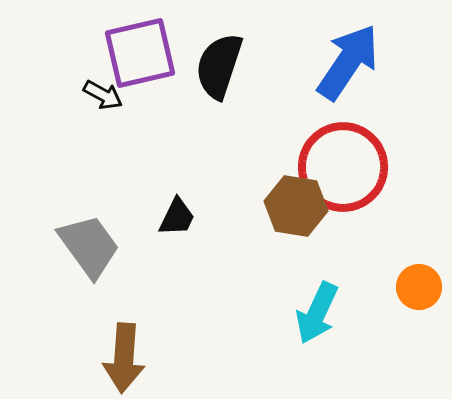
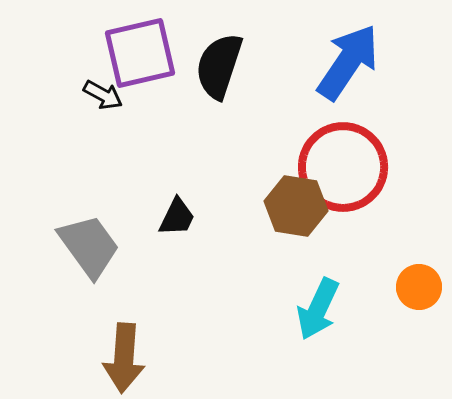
cyan arrow: moved 1 px right, 4 px up
